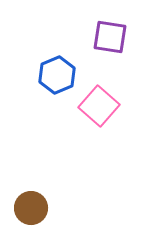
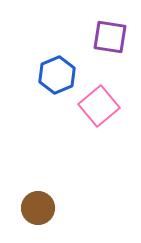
pink square: rotated 9 degrees clockwise
brown circle: moved 7 px right
